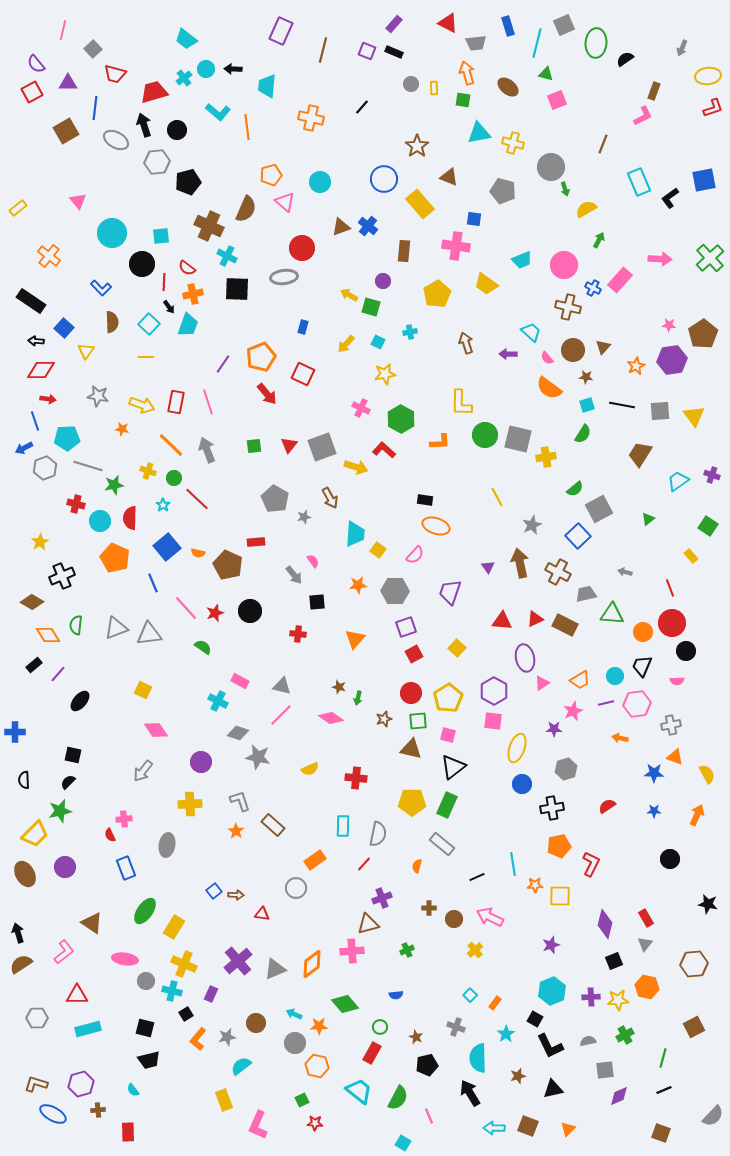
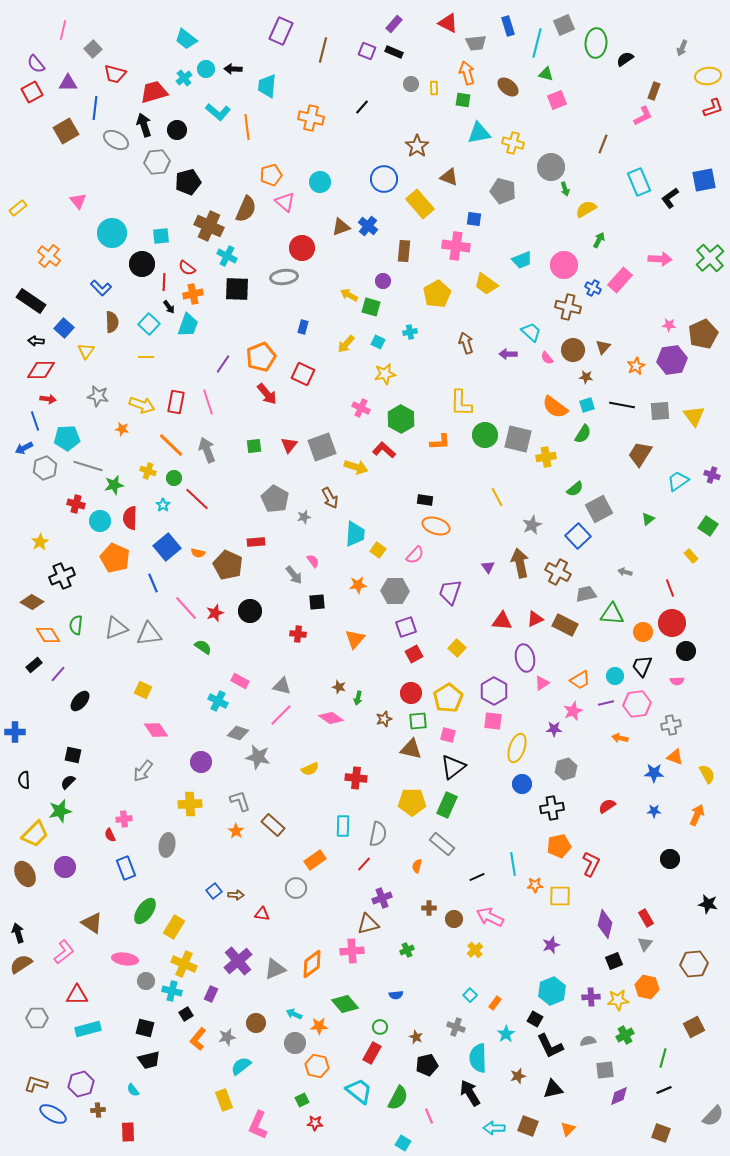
brown pentagon at (703, 334): rotated 8 degrees clockwise
orange semicircle at (549, 388): moved 6 px right, 19 px down
